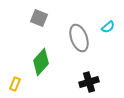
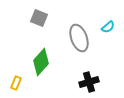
yellow rectangle: moved 1 px right, 1 px up
